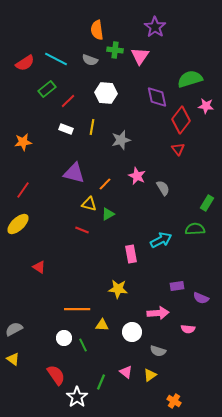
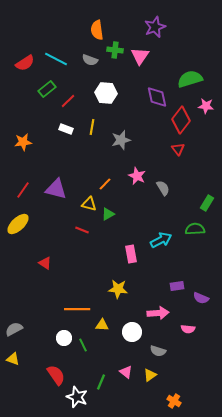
purple star at (155, 27): rotated 15 degrees clockwise
purple triangle at (74, 173): moved 18 px left, 16 px down
red triangle at (39, 267): moved 6 px right, 4 px up
yellow triangle at (13, 359): rotated 16 degrees counterclockwise
white star at (77, 397): rotated 15 degrees counterclockwise
